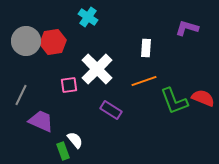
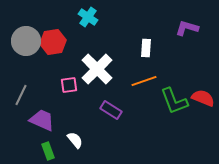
purple trapezoid: moved 1 px right, 1 px up
green rectangle: moved 15 px left
